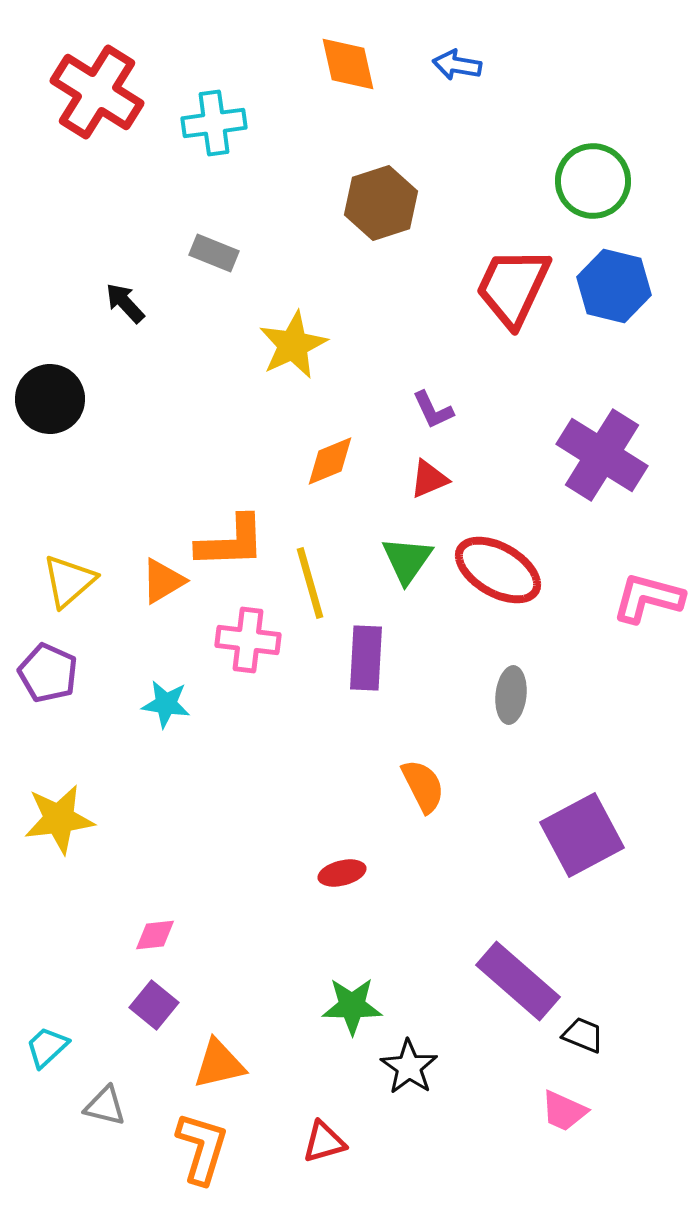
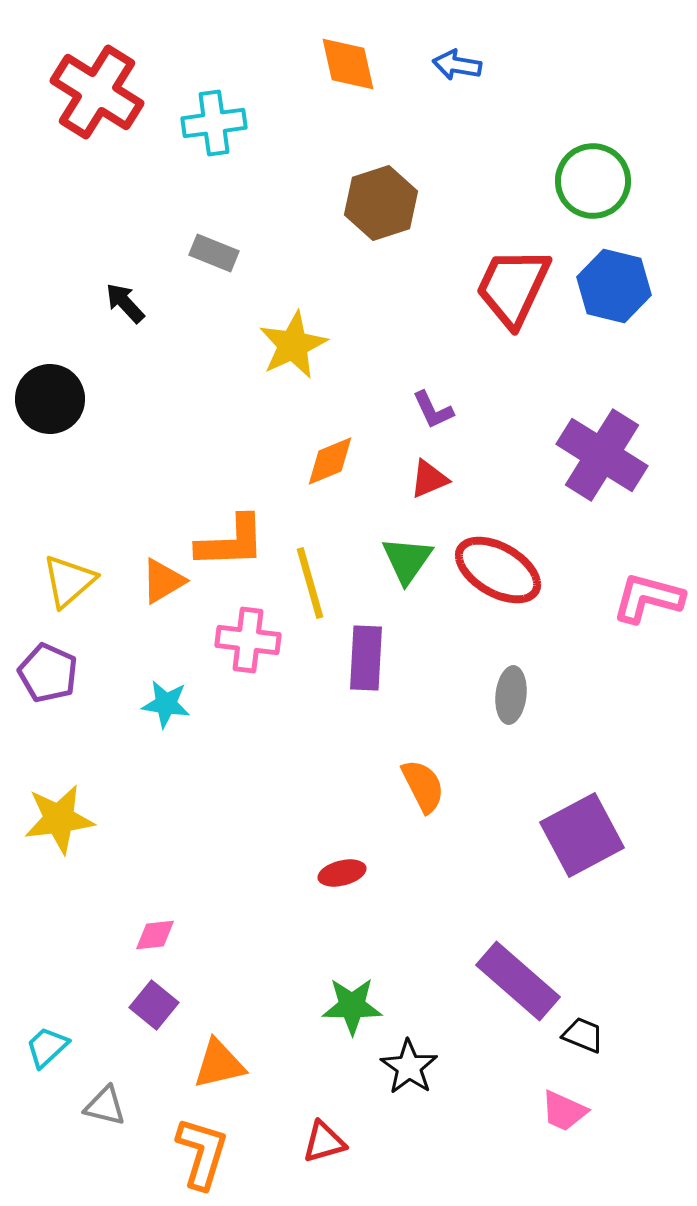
orange L-shape at (202, 1148): moved 5 px down
